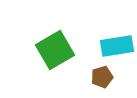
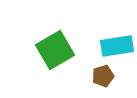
brown pentagon: moved 1 px right, 1 px up
